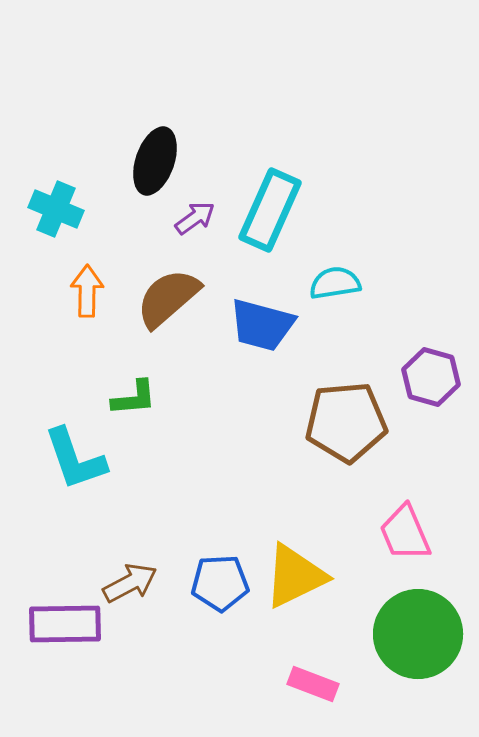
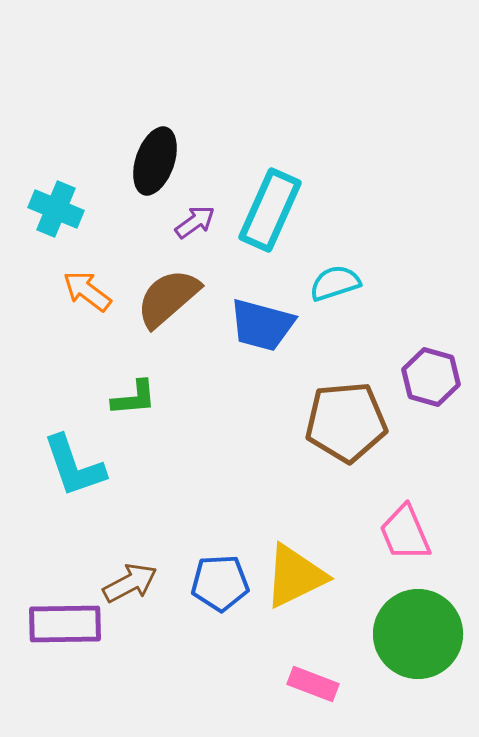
purple arrow: moved 4 px down
cyan semicircle: rotated 9 degrees counterclockwise
orange arrow: rotated 54 degrees counterclockwise
cyan L-shape: moved 1 px left, 7 px down
